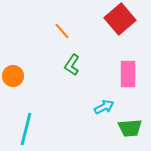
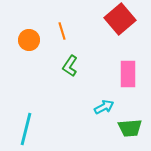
orange line: rotated 24 degrees clockwise
green L-shape: moved 2 px left, 1 px down
orange circle: moved 16 px right, 36 px up
